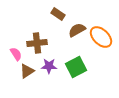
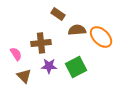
brown semicircle: rotated 24 degrees clockwise
brown cross: moved 4 px right
brown triangle: moved 3 px left, 5 px down; rotated 42 degrees counterclockwise
